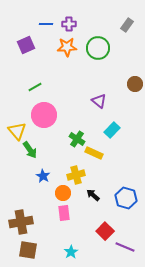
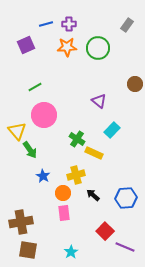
blue line: rotated 16 degrees counterclockwise
blue hexagon: rotated 20 degrees counterclockwise
